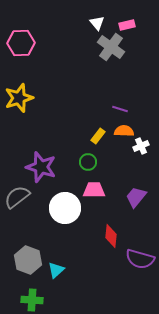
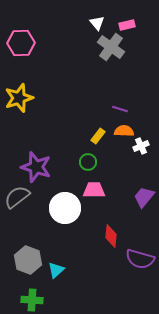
purple star: moved 5 px left
purple trapezoid: moved 8 px right
